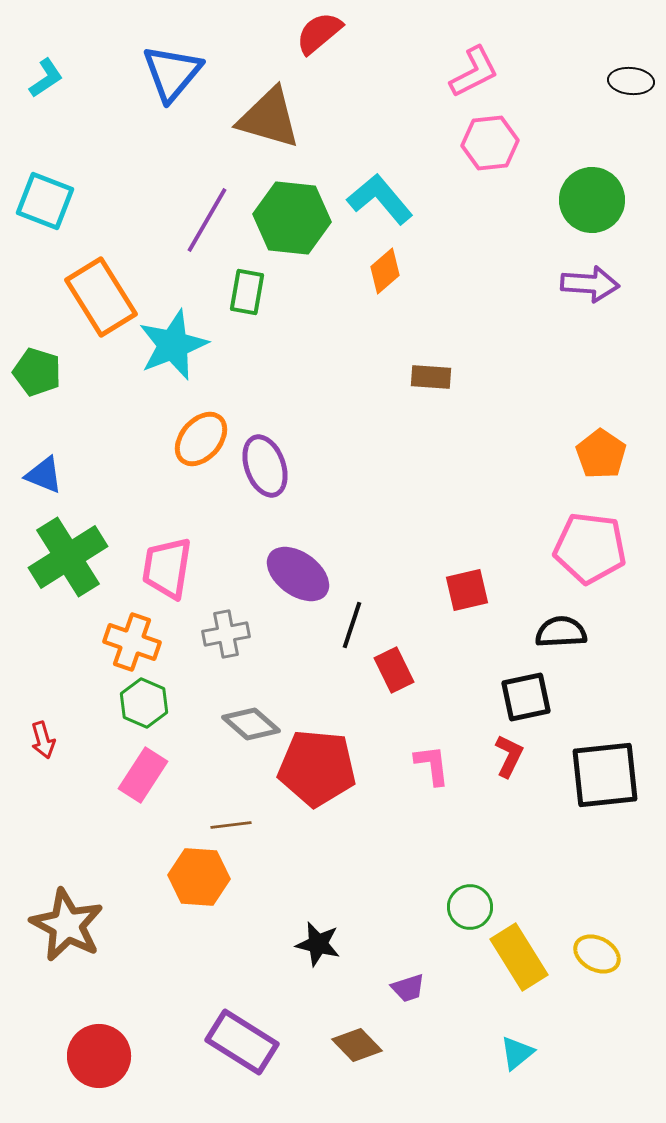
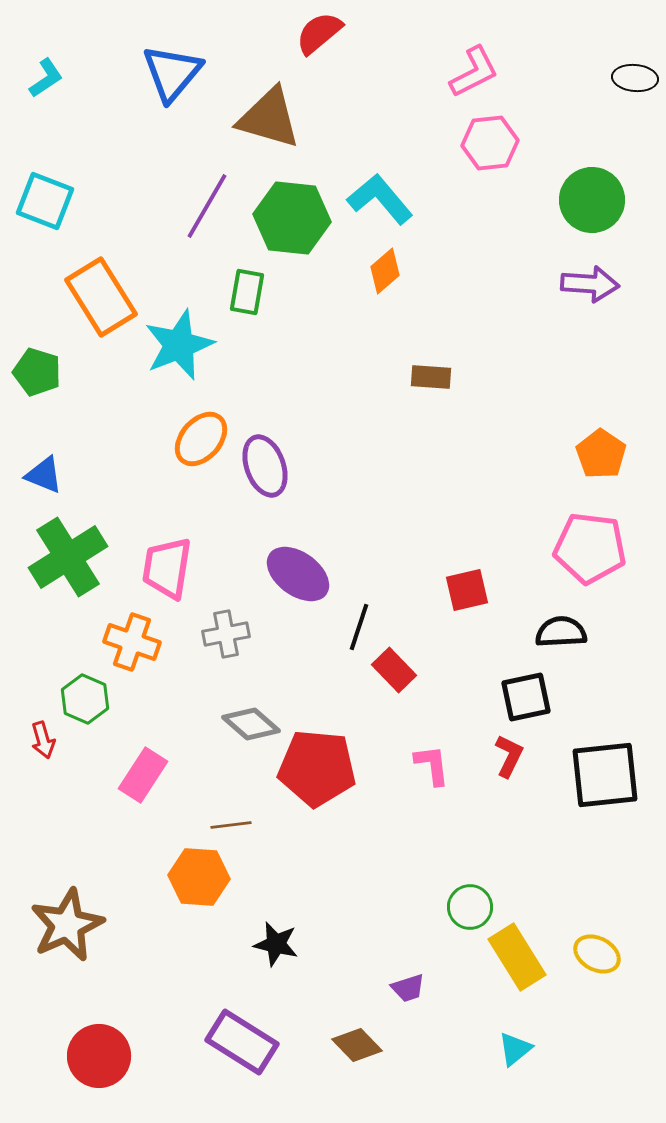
black ellipse at (631, 81): moved 4 px right, 3 px up
purple line at (207, 220): moved 14 px up
cyan star at (173, 345): moved 6 px right
black line at (352, 625): moved 7 px right, 2 px down
red rectangle at (394, 670): rotated 18 degrees counterclockwise
green hexagon at (144, 703): moved 59 px left, 4 px up
brown star at (67, 925): rotated 20 degrees clockwise
black star at (318, 944): moved 42 px left
yellow rectangle at (519, 957): moved 2 px left
cyan triangle at (517, 1053): moved 2 px left, 4 px up
